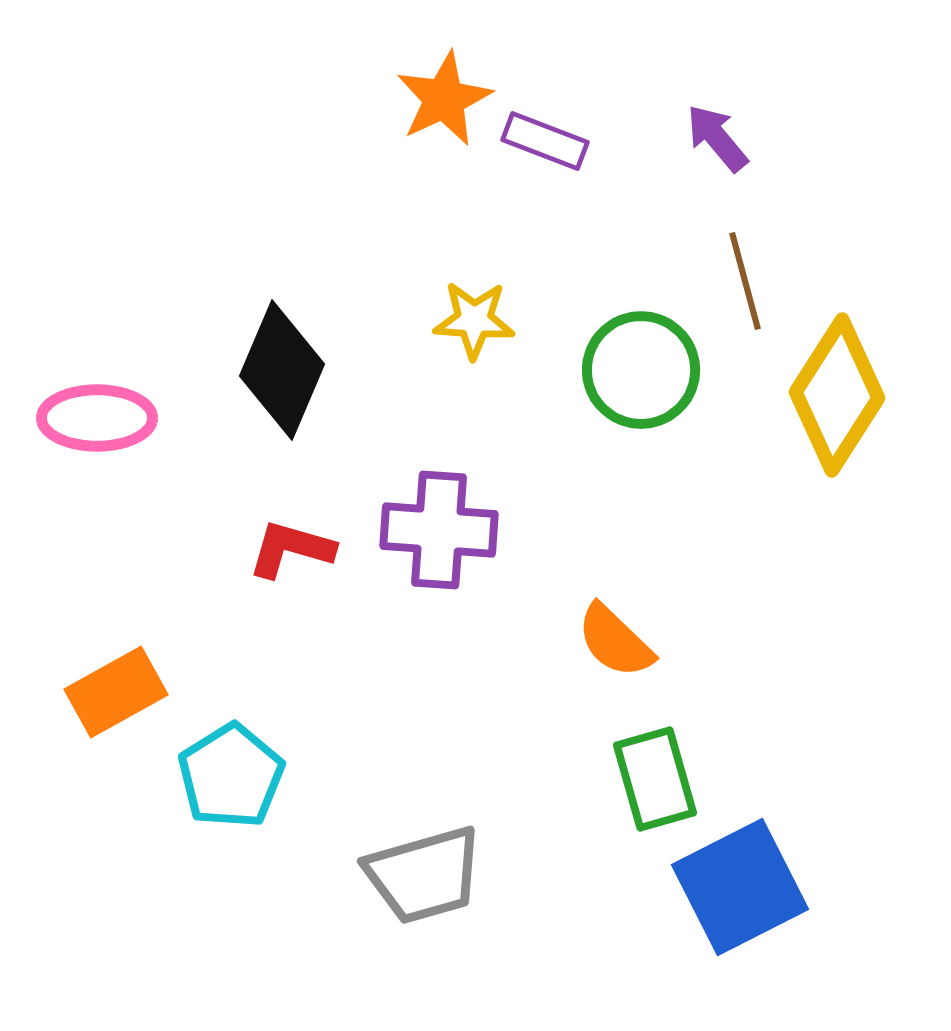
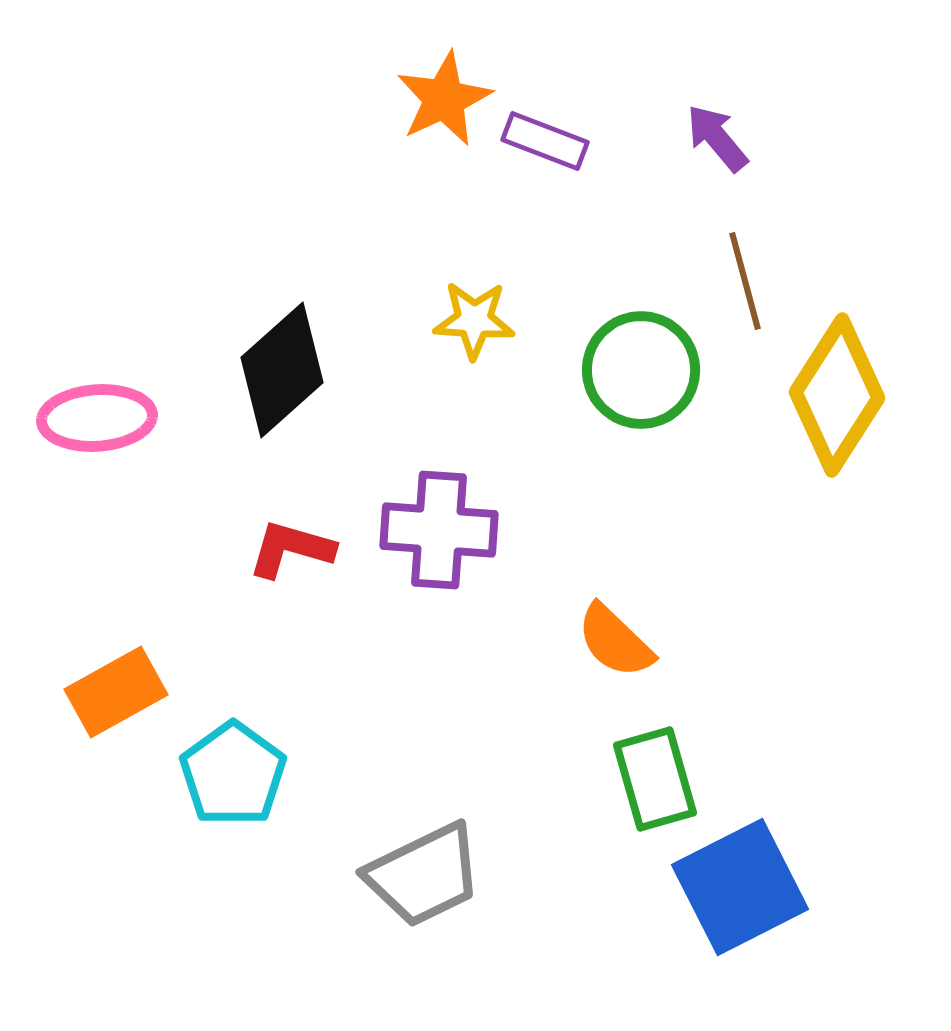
black diamond: rotated 25 degrees clockwise
pink ellipse: rotated 4 degrees counterclockwise
cyan pentagon: moved 2 px right, 2 px up; rotated 4 degrees counterclockwise
gray trapezoid: rotated 10 degrees counterclockwise
